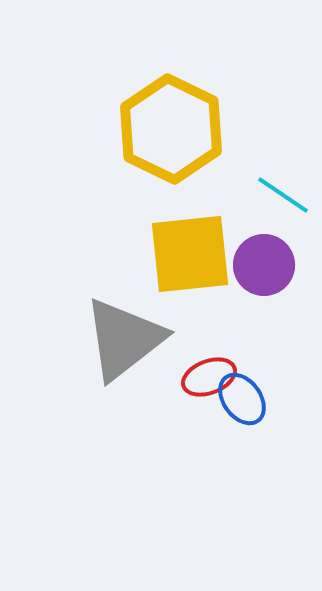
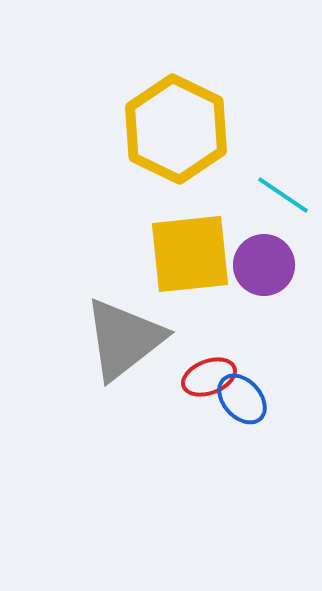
yellow hexagon: moved 5 px right
blue ellipse: rotated 6 degrees counterclockwise
